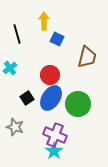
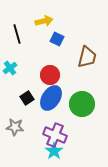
yellow arrow: rotated 78 degrees clockwise
green circle: moved 4 px right
gray star: rotated 12 degrees counterclockwise
